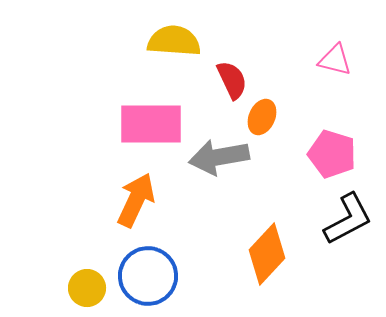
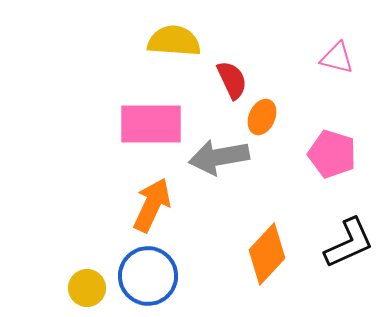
pink triangle: moved 2 px right, 2 px up
orange arrow: moved 16 px right, 5 px down
black L-shape: moved 1 px right, 24 px down; rotated 4 degrees clockwise
